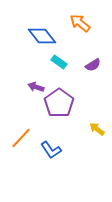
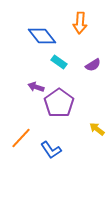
orange arrow: rotated 125 degrees counterclockwise
